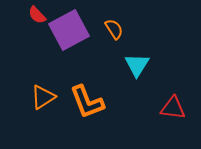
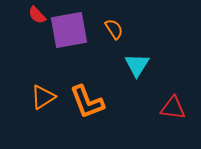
purple square: rotated 18 degrees clockwise
